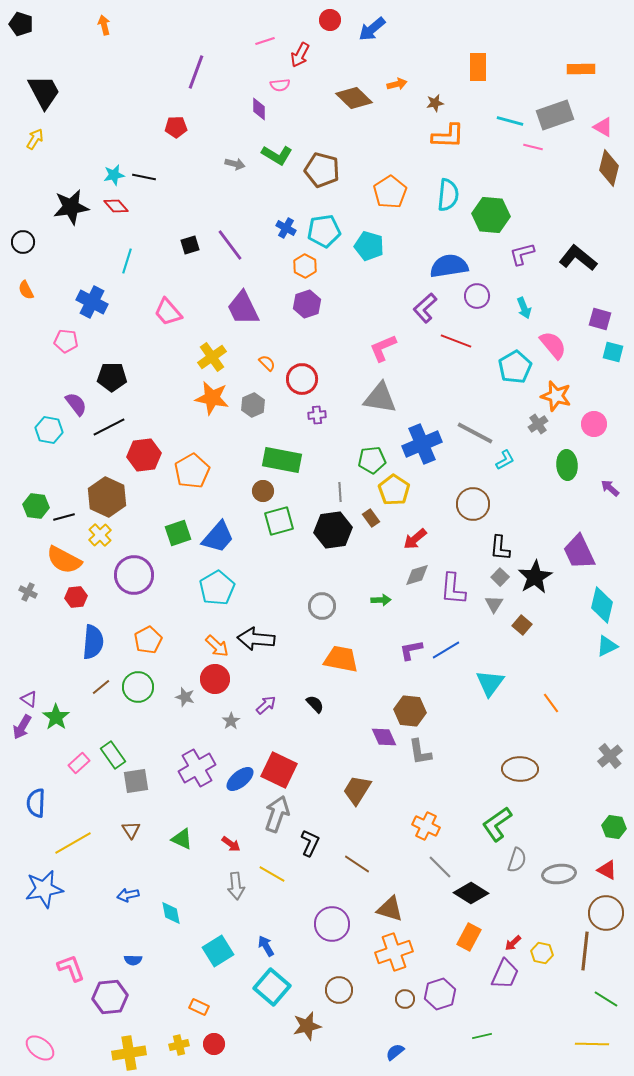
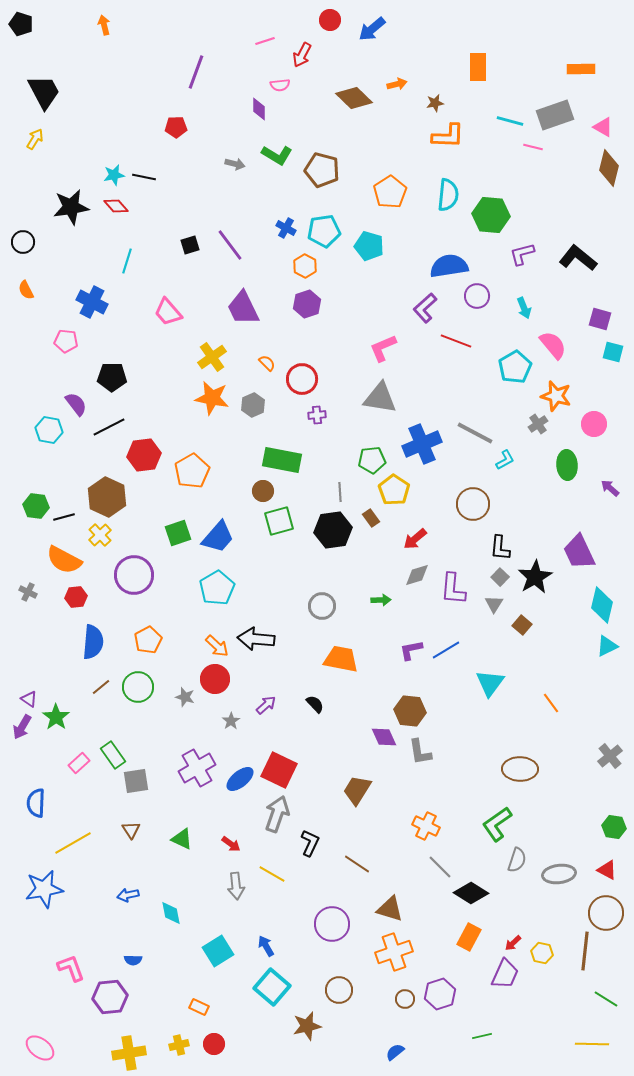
red arrow at (300, 55): moved 2 px right
